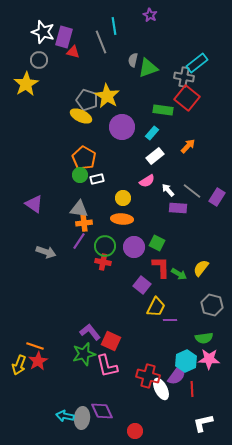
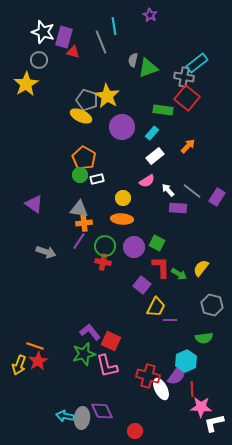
pink star at (209, 359): moved 8 px left, 48 px down
white L-shape at (203, 423): moved 11 px right
